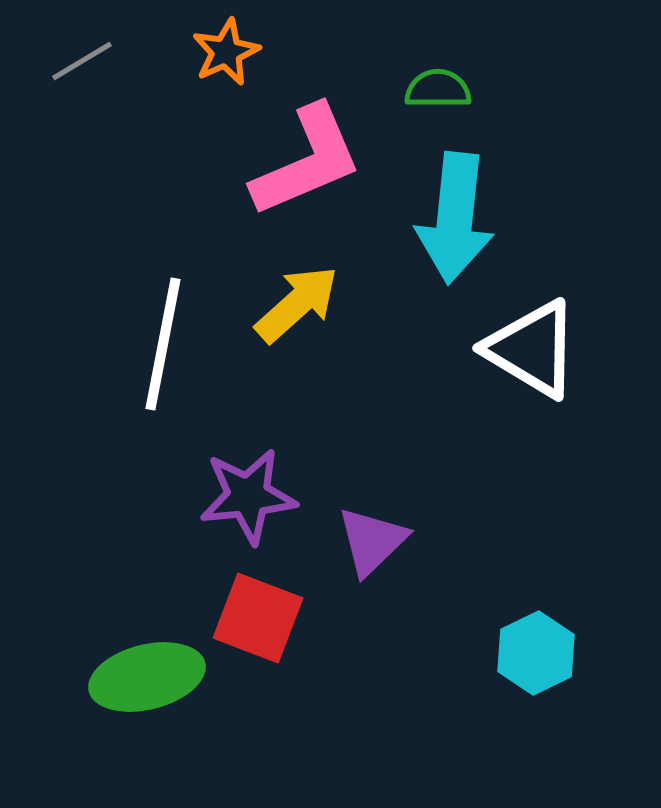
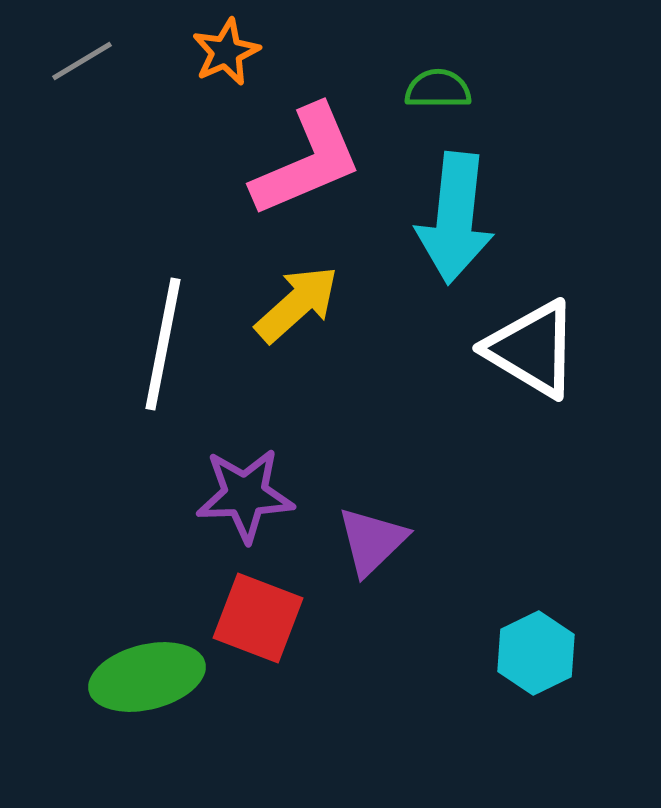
purple star: moved 3 px left, 1 px up; rotated 4 degrees clockwise
